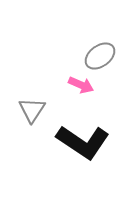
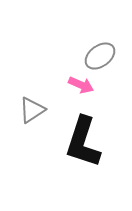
gray triangle: rotated 24 degrees clockwise
black L-shape: rotated 74 degrees clockwise
